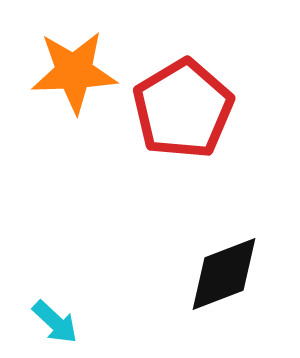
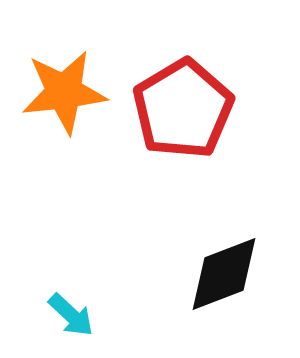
orange star: moved 10 px left, 20 px down; rotated 4 degrees counterclockwise
cyan arrow: moved 16 px right, 7 px up
